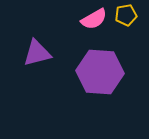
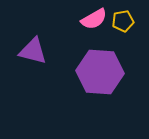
yellow pentagon: moved 3 px left, 6 px down
purple triangle: moved 4 px left, 2 px up; rotated 28 degrees clockwise
